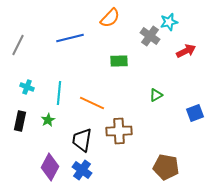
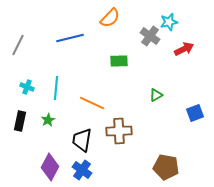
red arrow: moved 2 px left, 2 px up
cyan line: moved 3 px left, 5 px up
